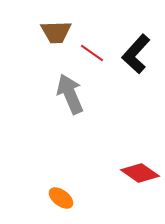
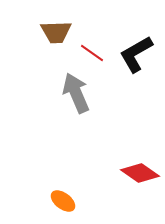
black L-shape: rotated 18 degrees clockwise
gray arrow: moved 6 px right, 1 px up
orange ellipse: moved 2 px right, 3 px down
